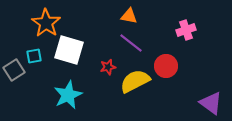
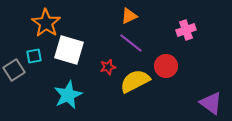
orange triangle: rotated 36 degrees counterclockwise
